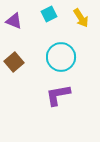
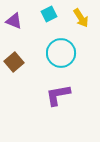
cyan circle: moved 4 px up
